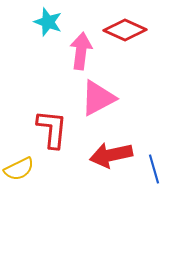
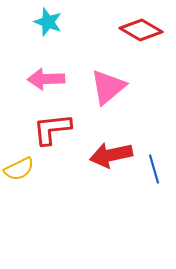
red diamond: moved 16 px right; rotated 6 degrees clockwise
pink arrow: moved 35 px left, 28 px down; rotated 99 degrees counterclockwise
pink triangle: moved 10 px right, 11 px up; rotated 12 degrees counterclockwise
red L-shape: rotated 102 degrees counterclockwise
